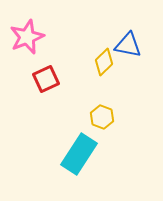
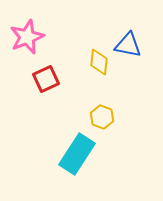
yellow diamond: moved 5 px left; rotated 40 degrees counterclockwise
cyan rectangle: moved 2 px left
